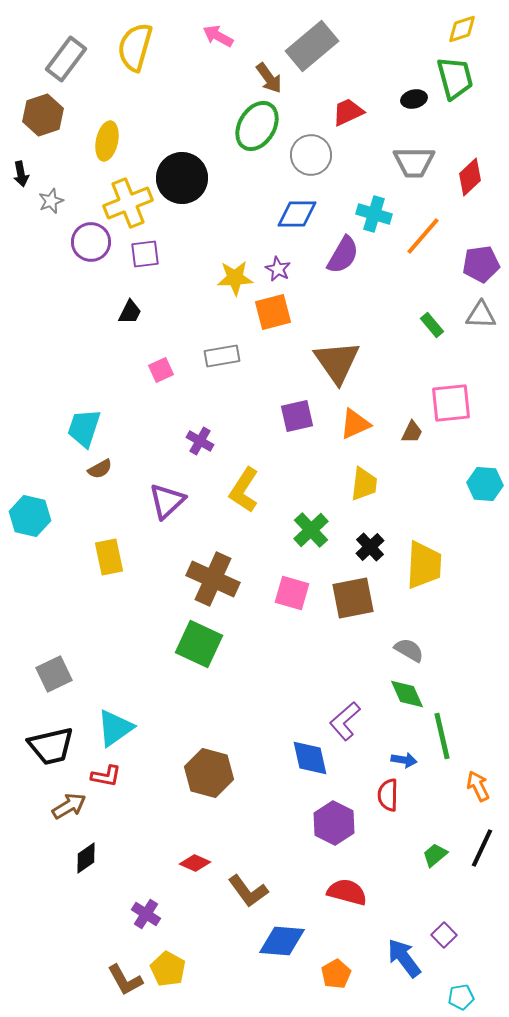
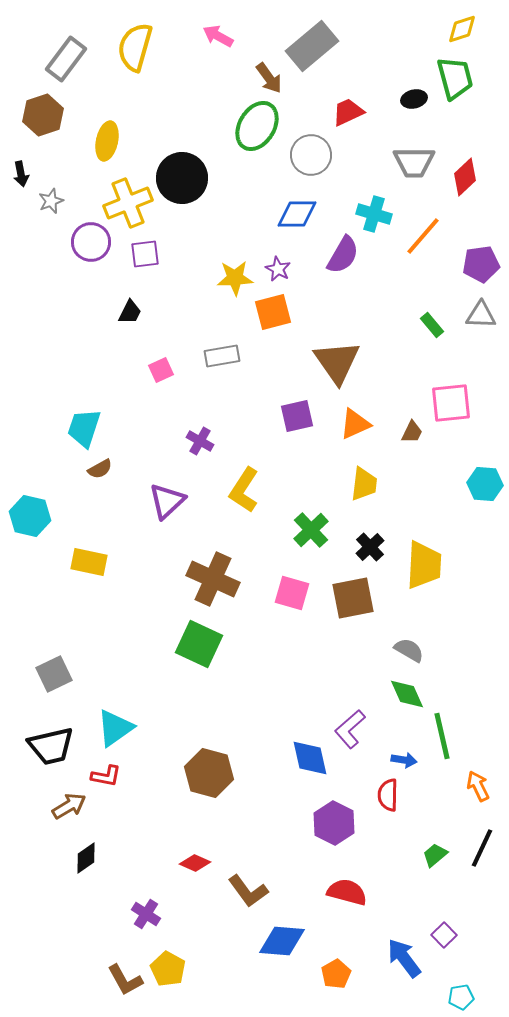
red diamond at (470, 177): moved 5 px left
yellow rectangle at (109, 557): moved 20 px left, 5 px down; rotated 66 degrees counterclockwise
purple L-shape at (345, 721): moved 5 px right, 8 px down
